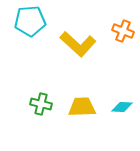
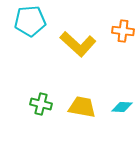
orange cross: rotated 15 degrees counterclockwise
yellow trapezoid: rotated 12 degrees clockwise
